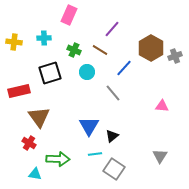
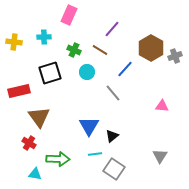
cyan cross: moved 1 px up
blue line: moved 1 px right, 1 px down
